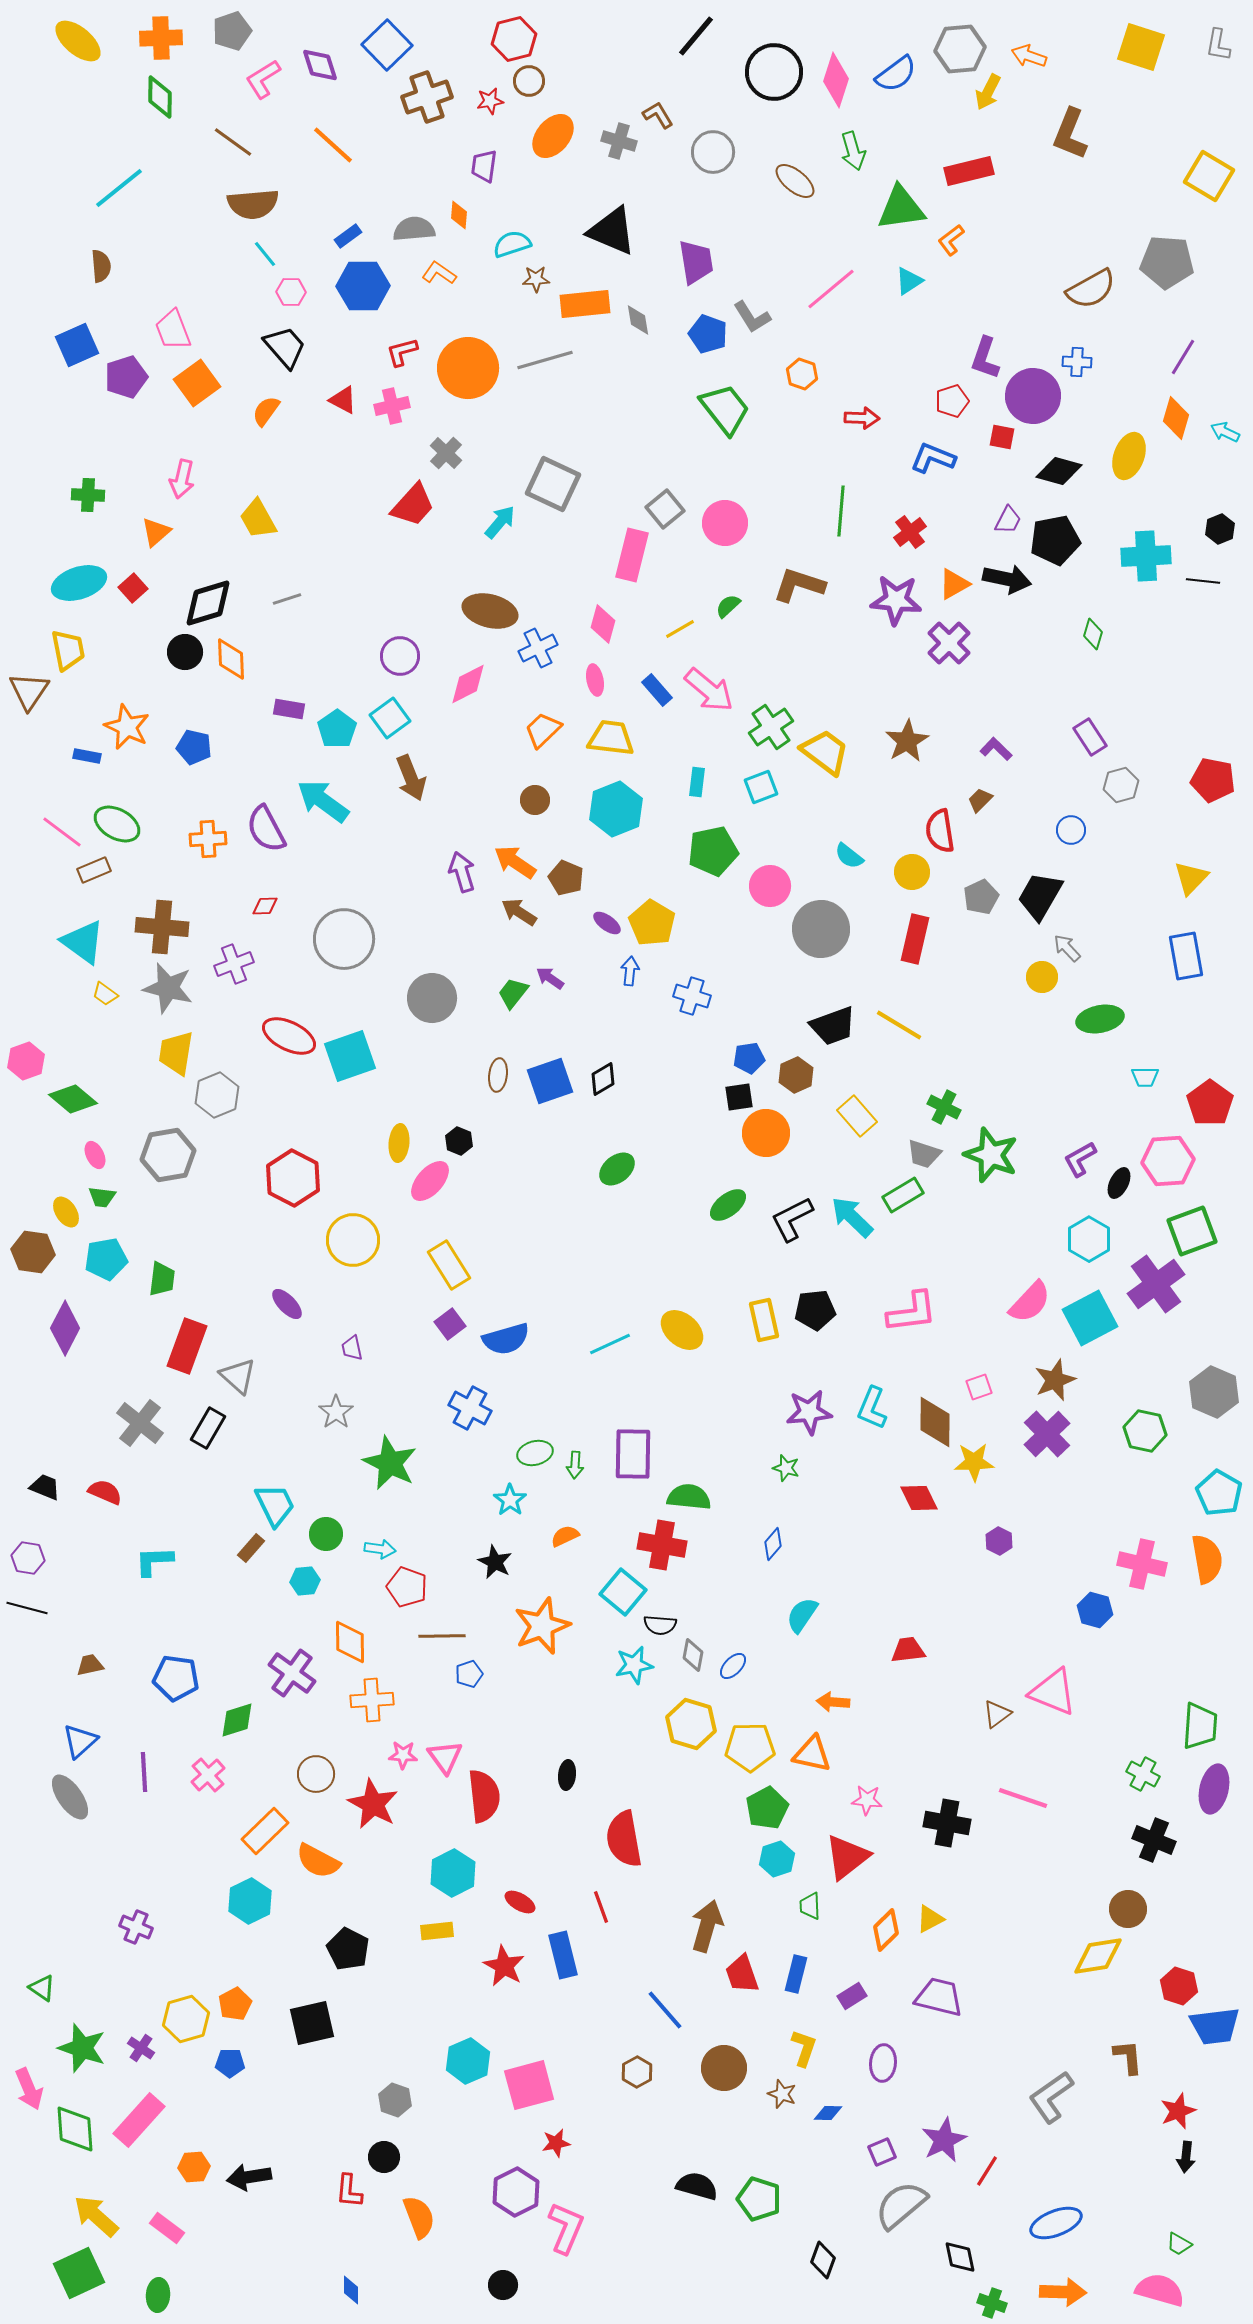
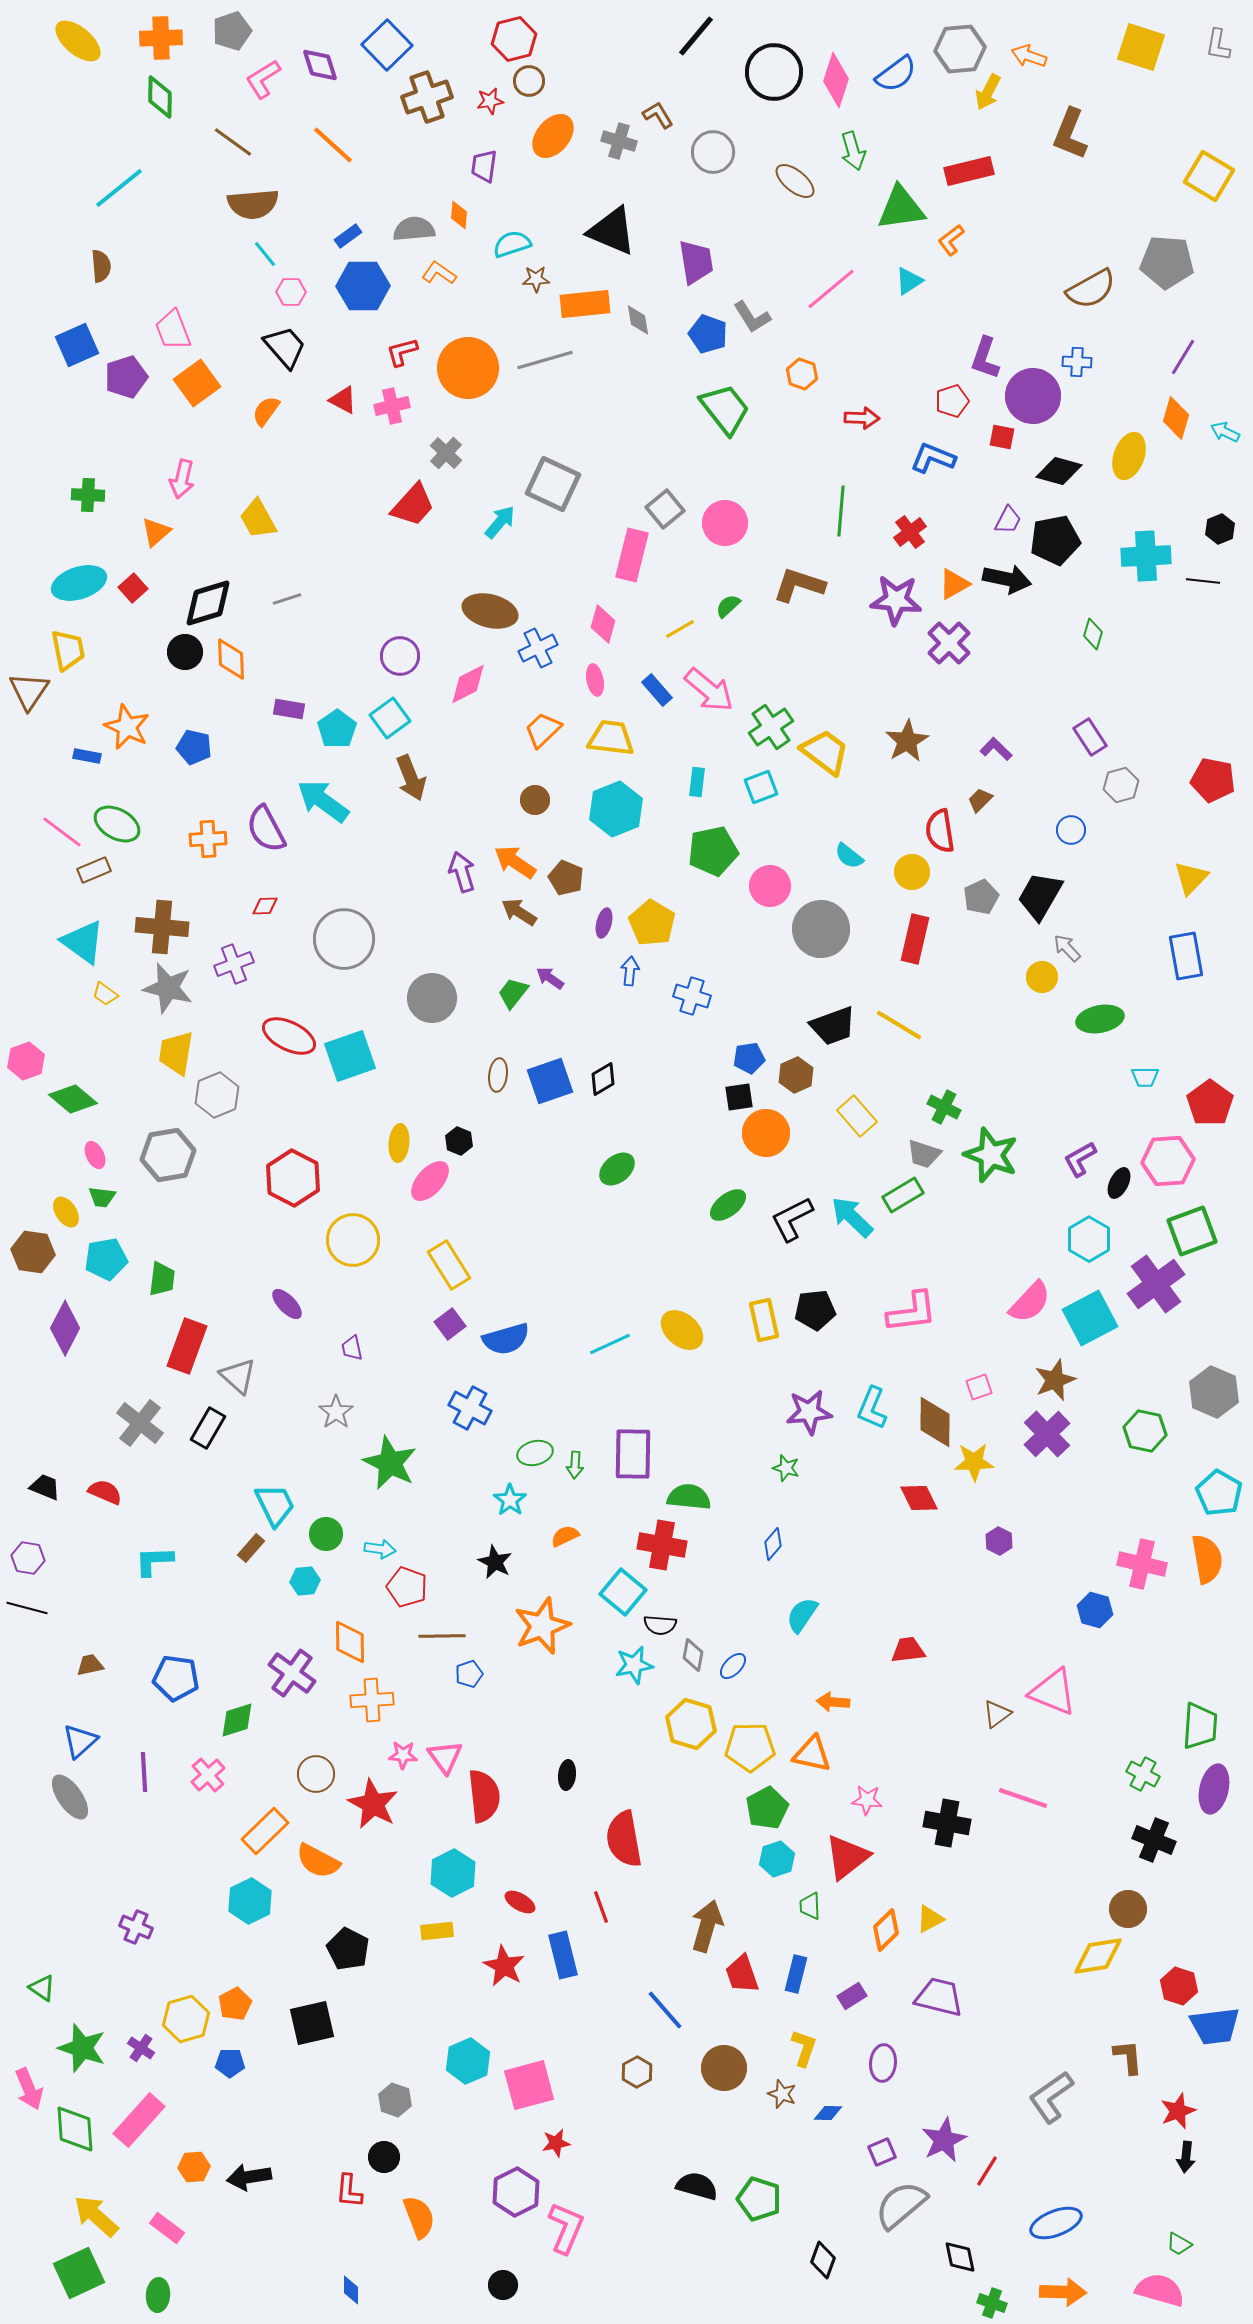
purple ellipse at (607, 923): moved 3 px left; rotated 68 degrees clockwise
